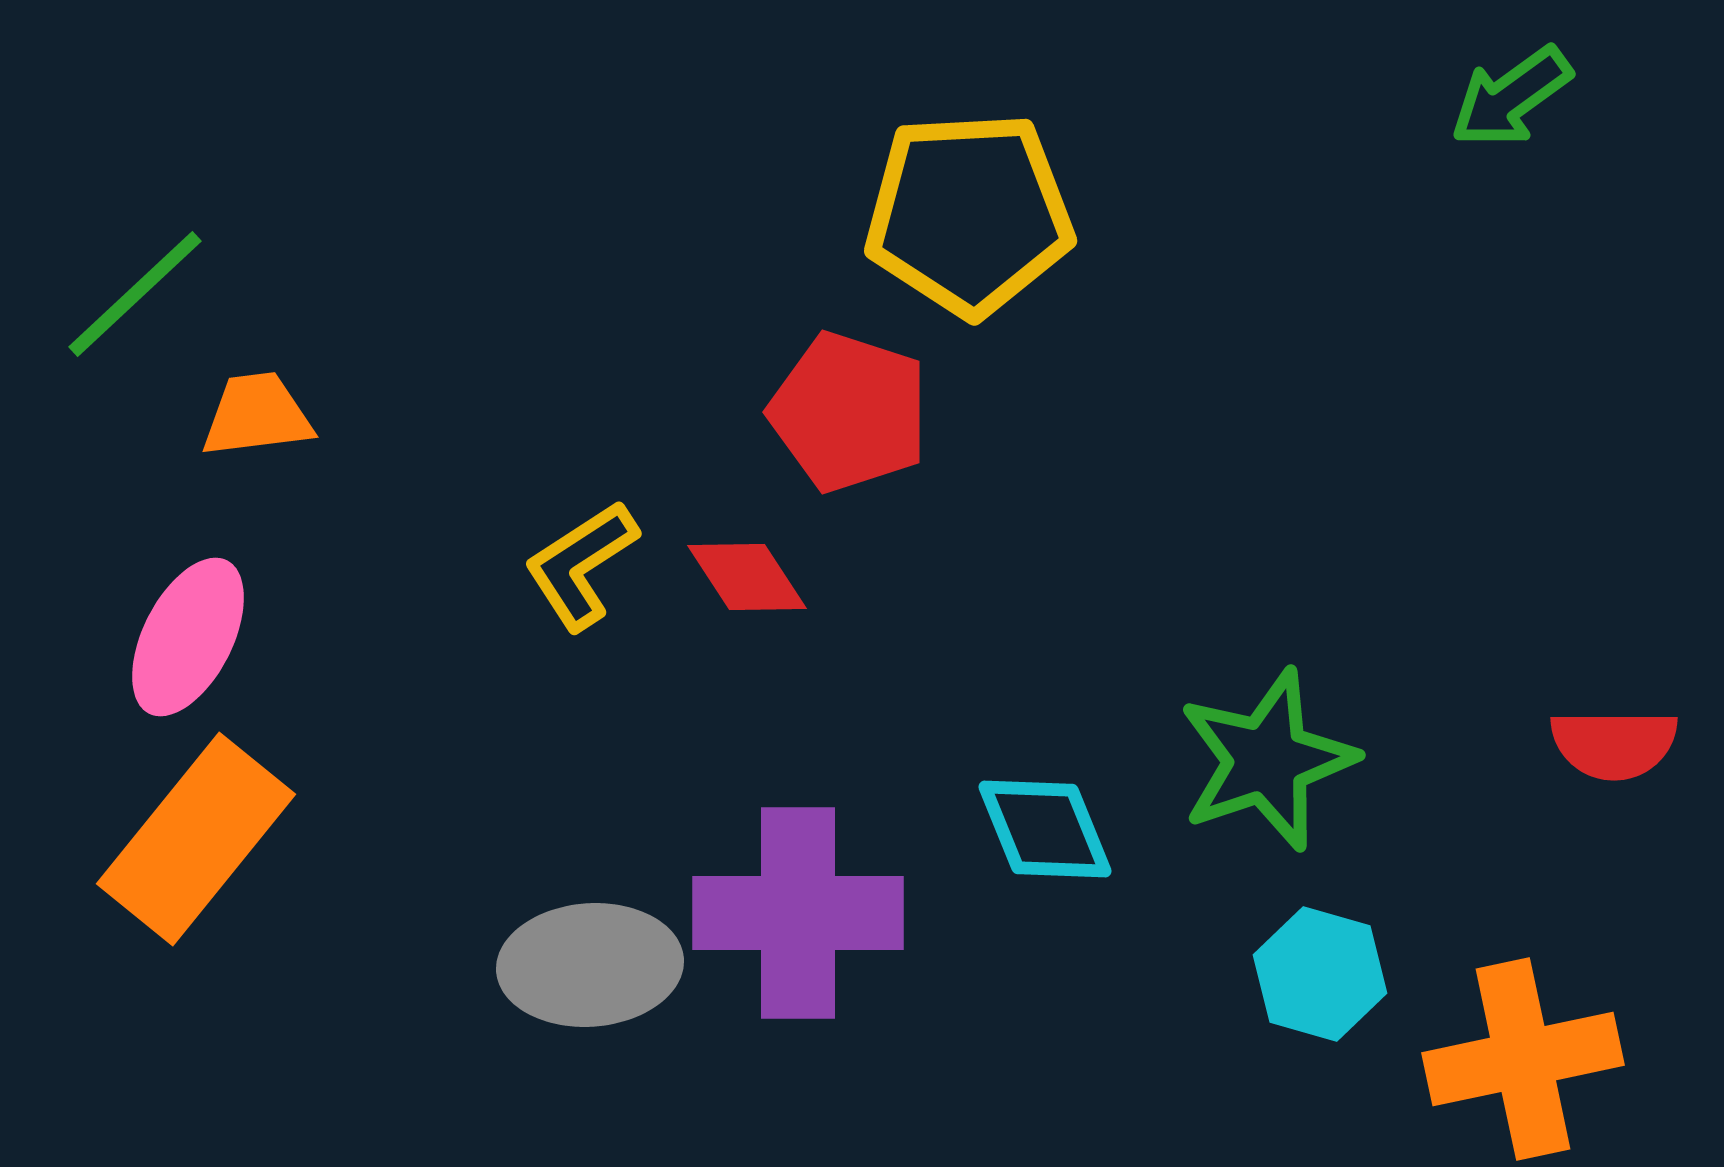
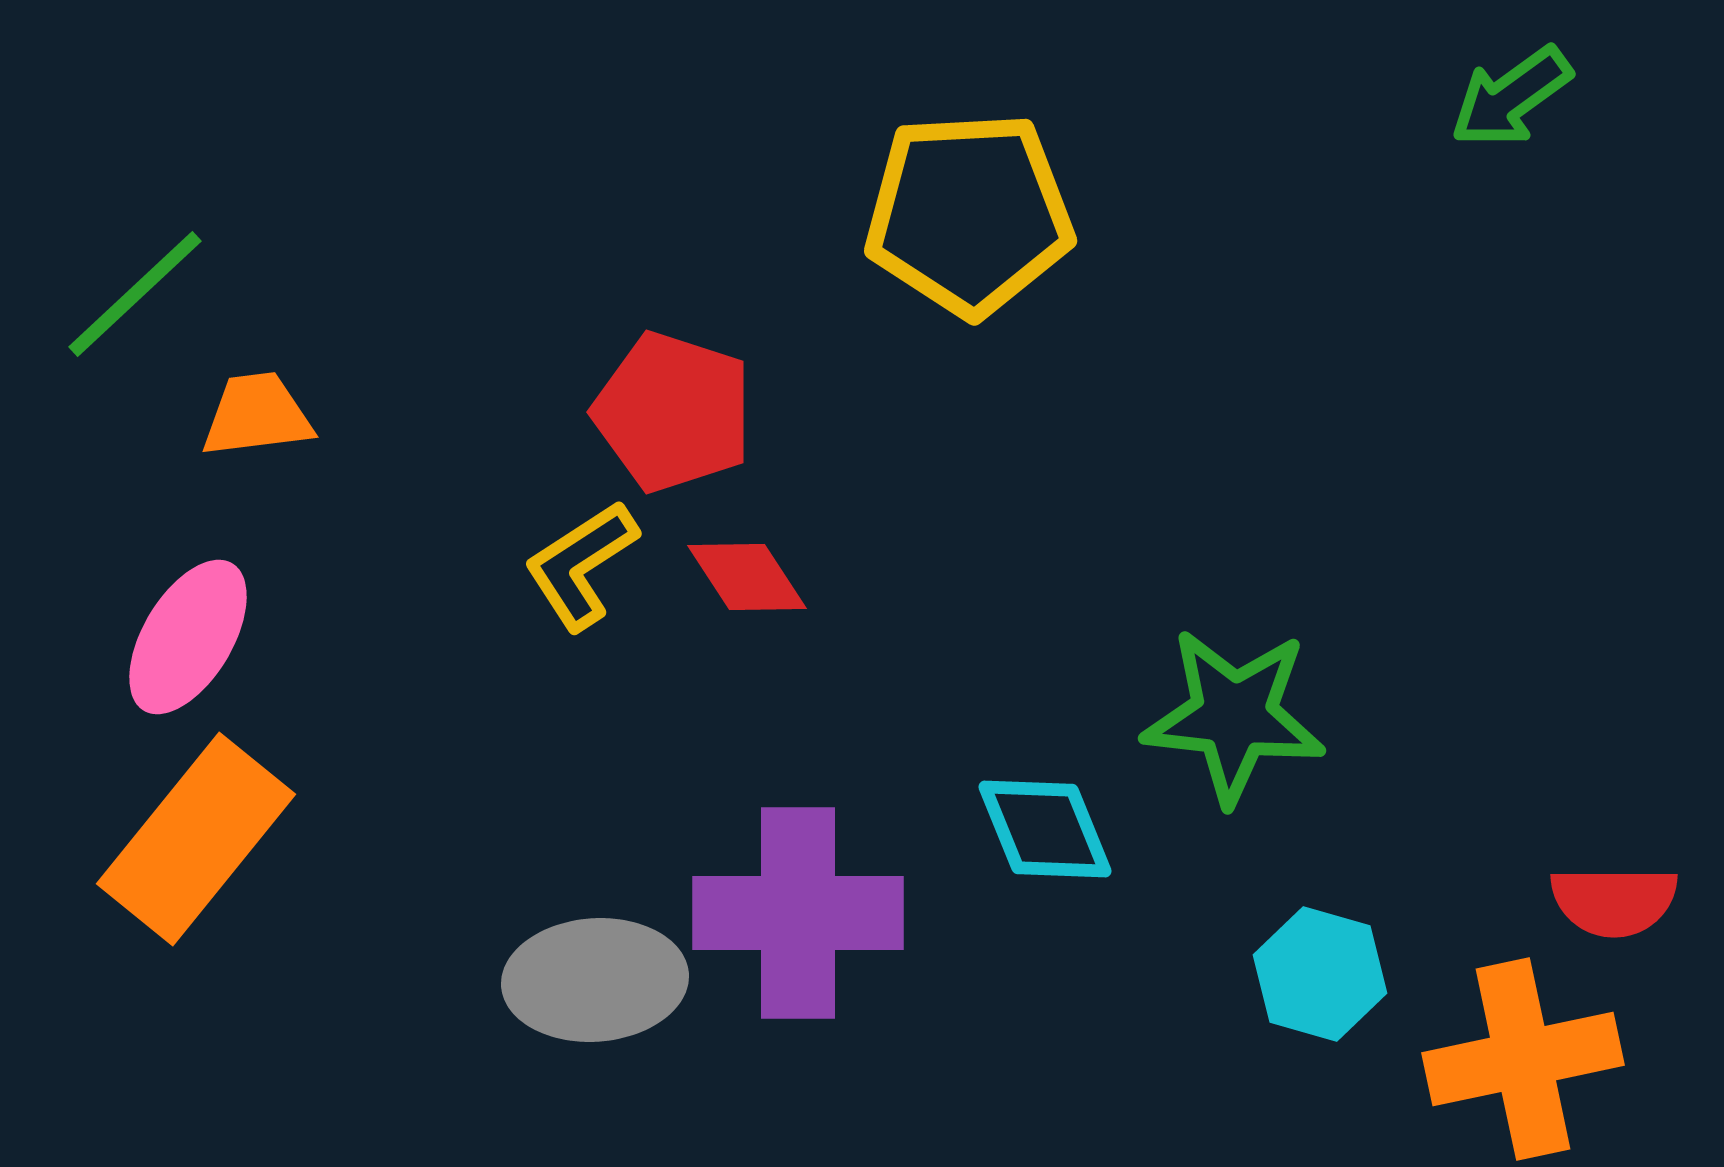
red pentagon: moved 176 px left
pink ellipse: rotated 4 degrees clockwise
red semicircle: moved 157 px down
green star: moved 33 px left, 44 px up; rotated 25 degrees clockwise
gray ellipse: moved 5 px right, 15 px down
